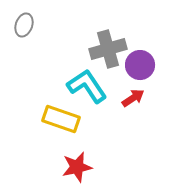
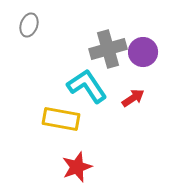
gray ellipse: moved 5 px right
purple circle: moved 3 px right, 13 px up
yellow rectangle: rotated 9 degrees counterclockwise
red star: rotated 8 degrees counterclockwise
